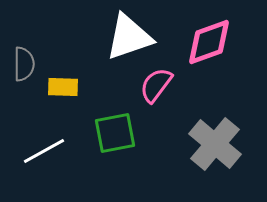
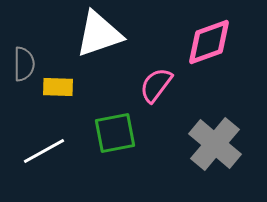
white triangle: moved 30 px left, 3 px up
yellow rectangle: moved 5 px left
